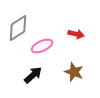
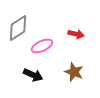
black arrow: rotated 66 degrees clockwise
